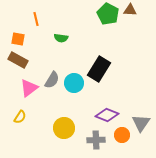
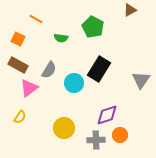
brown triangle: rotated 32 degrees counterclockwise
green pentagon: moved 15 px left, 13 px down
orange line: rotated 48 degrees counterclockwise
orange square: rotated 16 degrees clockwise
brown rectangle: moved 5 px down
gray semicircle: moved 3 px left, 10 px up
purple diamond: rotated 40 degrees counterclockwise
gray triangle: moved 43 px up
orange circle: moved 2 px left
